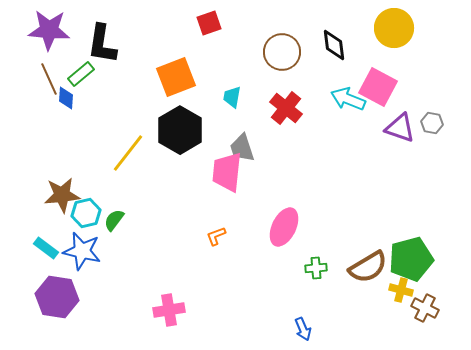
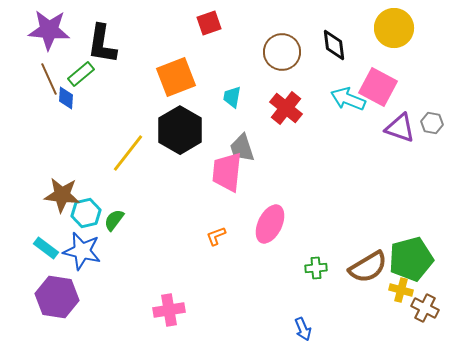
brown star: rotated 12 degrees clockwise
pink ellipse: moved 14 px left, 3 px up
